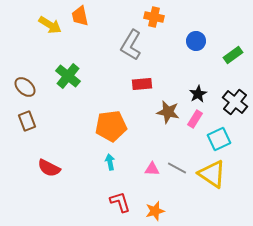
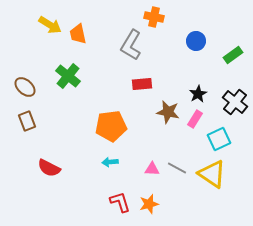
orange trapezoid: moved 2 px left, 18 px down
cyan arrow: rotated 84 degrees counterclockwise
orange star: moved 6 px left, 7 px up
